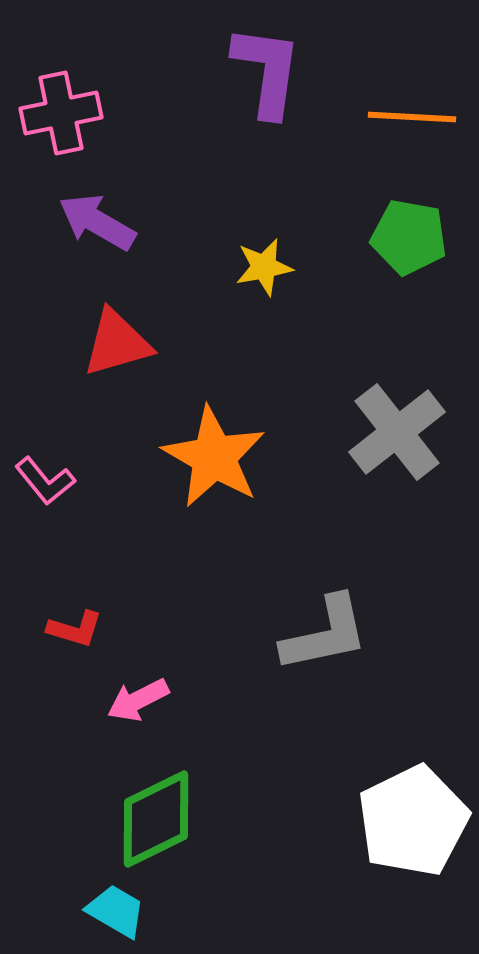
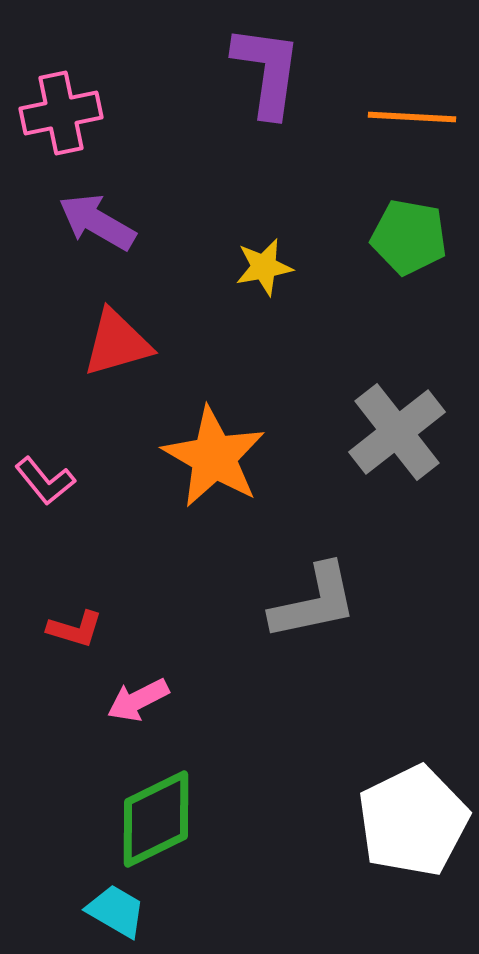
gray L-shape: moved 11 px left, 32 px up
